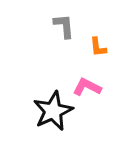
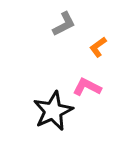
gray L-shape: moved 2 px up; rotated 68 degrees clockwise
orange L-shape: rotated 60 degrees clockwise
